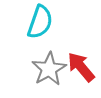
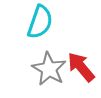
gray star: rotated 12 degrees counterclockwise
